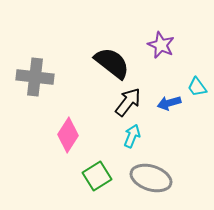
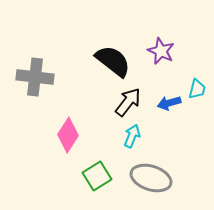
purple star: moved 6 px down
black semicircle: moved 1 px right, 2 px up
cyan trapezoid: moved 2 px down; rotated 130 degrees counterclockwise
